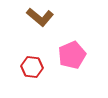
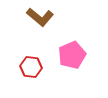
red hexagon: moved 1 px left
